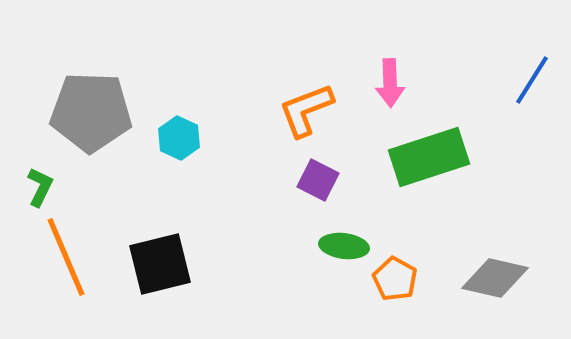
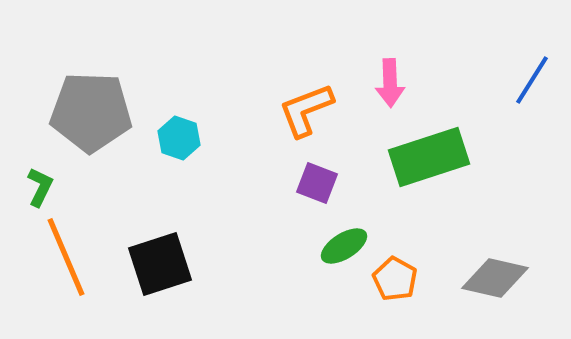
cyan hexagon: rotated 6 degrees counterclockwise
purple square: moved 1 px left, 3 px down; rotated 6 degrees counterclockwise
green ellipse: rotated 39 degrees counterclockwise
black square: rotated 4 degrees counterclockwise
